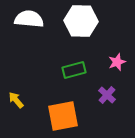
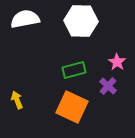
white semicircle: moved 4 px left; rotated 16 degrees counterclockwise
pink star: rotated 18 degrees counterclockwise
purple cross: moved 1 px right, 9 px up
yellow arrow: moved 1 px right; rotated 18 degrees clockwise
orange square: moved 9 px right, 9 px up; rotated 36 degrees clockwise
